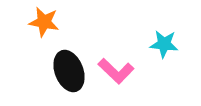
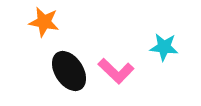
cyan star: moved 3 px down
black ellipse: rotated 12 degrees counterclockwise
